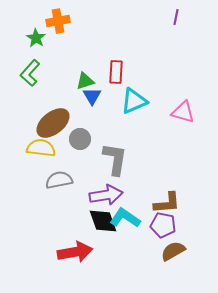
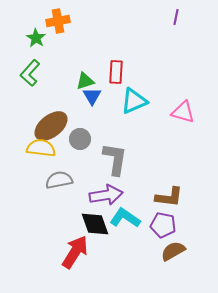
brown ellipse: moved 2 px left, 3 px down
brown L-shape: moved 2 px right, 6 px up; rotated 12 degrees clockwise
black diamond: moved 8 px left, 3 px down
red arrow: rotated 48 degrees counterclockwise
